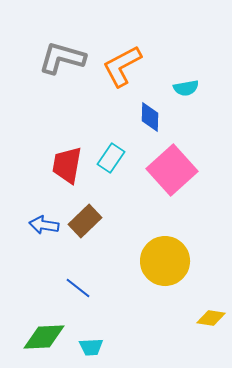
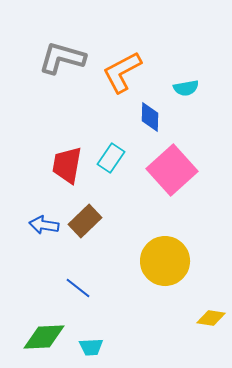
orange L-shape: moved 6 px down
